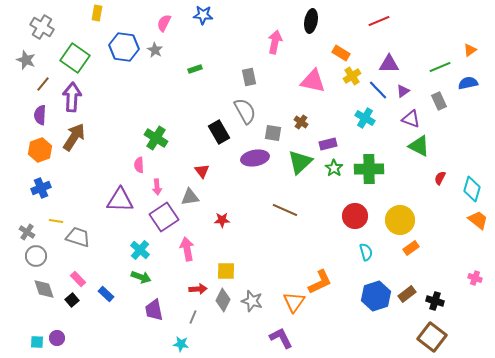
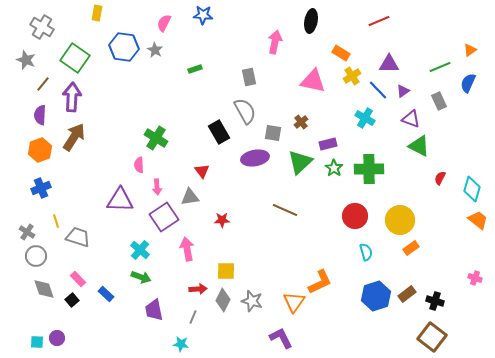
blue semicircle at (468, 83): rotated 54 degrees counterclockwise
brown cross at (301, 122): rotated 16 degrees clockwise
yellow line at (56, 221): rotated 64 degrees clockwise
